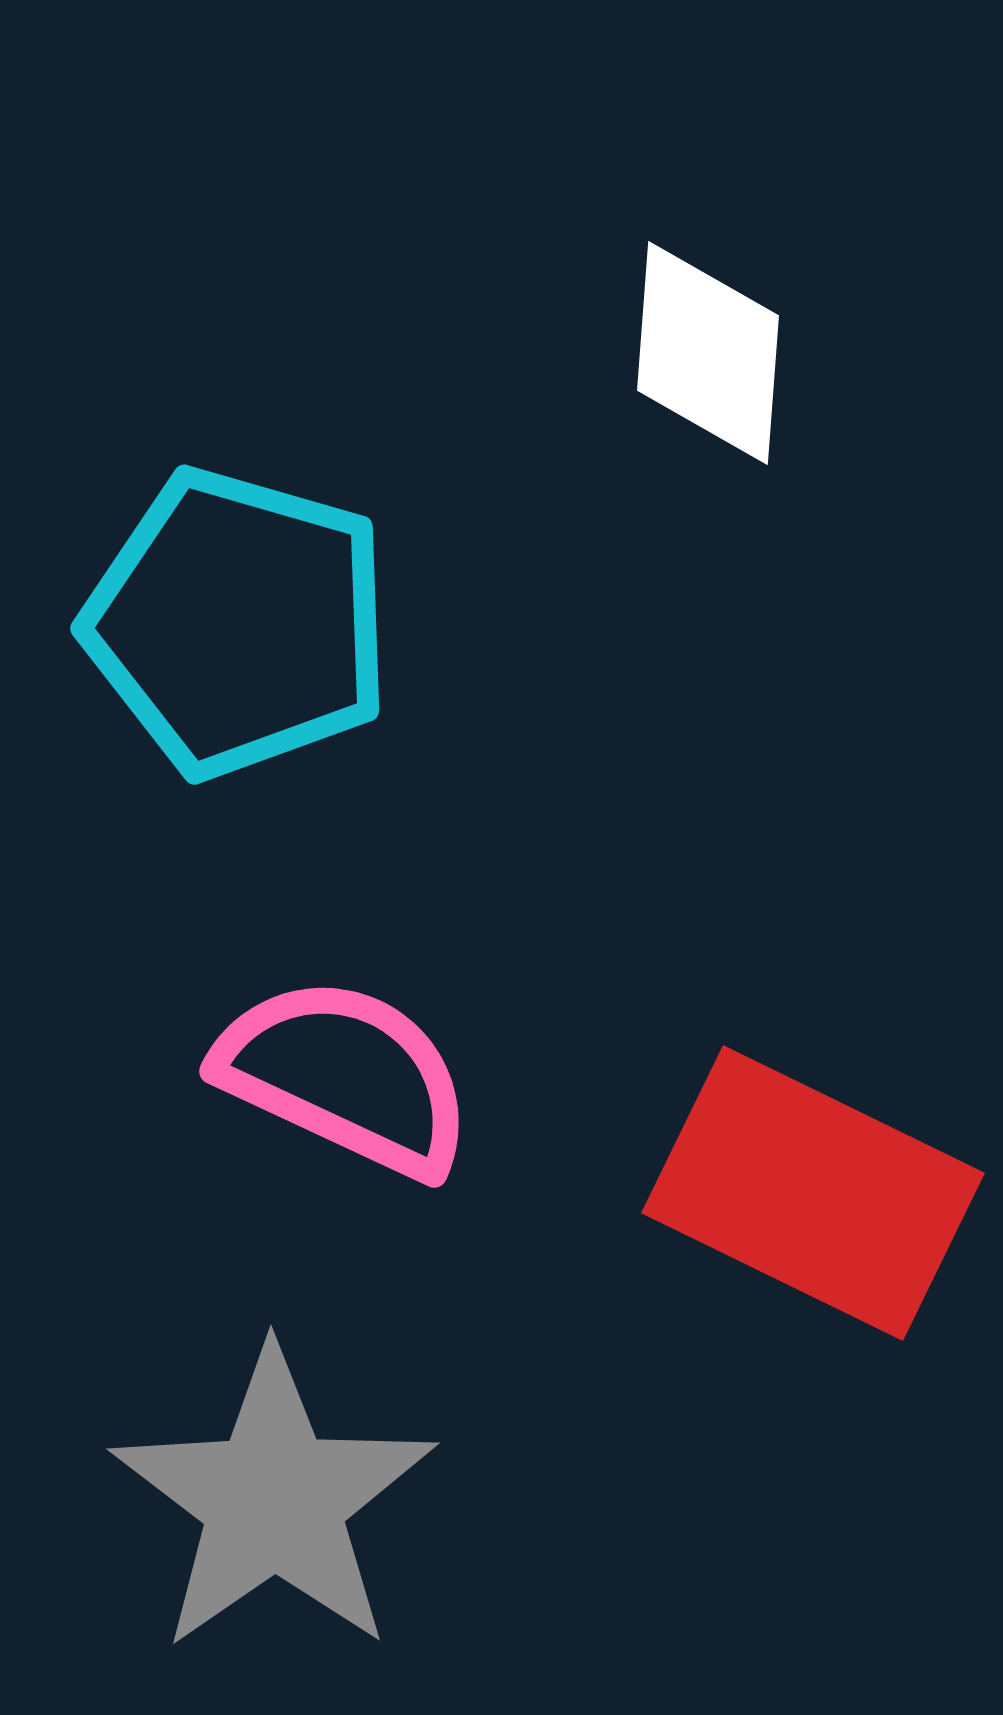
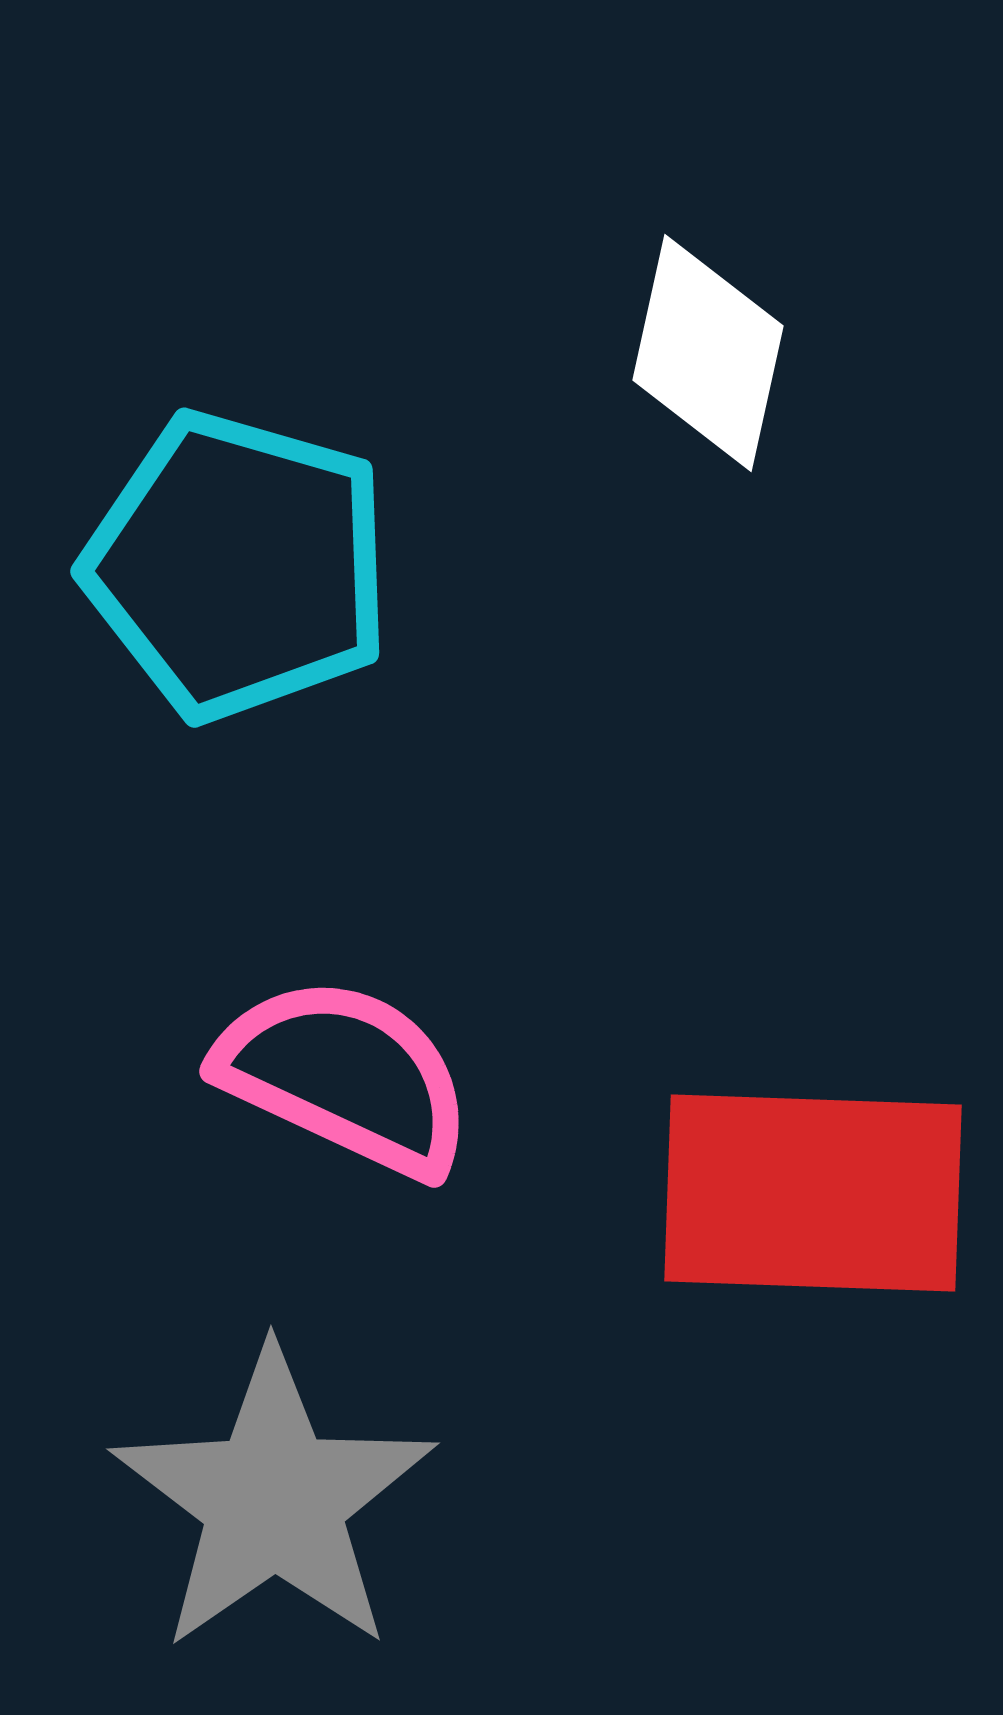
white diamond: rotated 8 degrees clockwise
cyan pentagon: moved 57 px up
red rectangle: rotated 24 degrees counterclockwise
